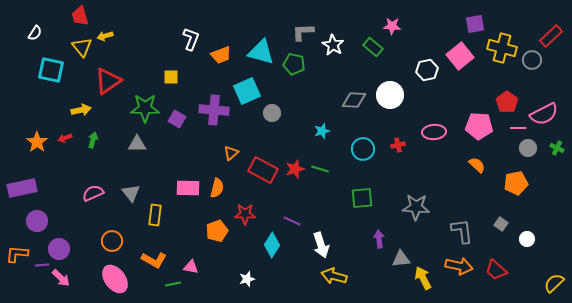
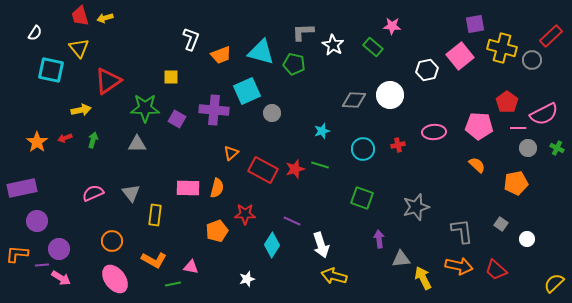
yellow arrow at (105, 36): moved 18 px up
yellow triangle at (82, 47): moved 3 px left, 1 px down
green line at (320, 169): moved 4 px up
green square at (362, 198): rotated 25 degrees clockwise
gray star at (416, 207): rotated 20 degrees counterclockwise
pink arrow at (61, 278): rotated 12 degrees counterclockwise
